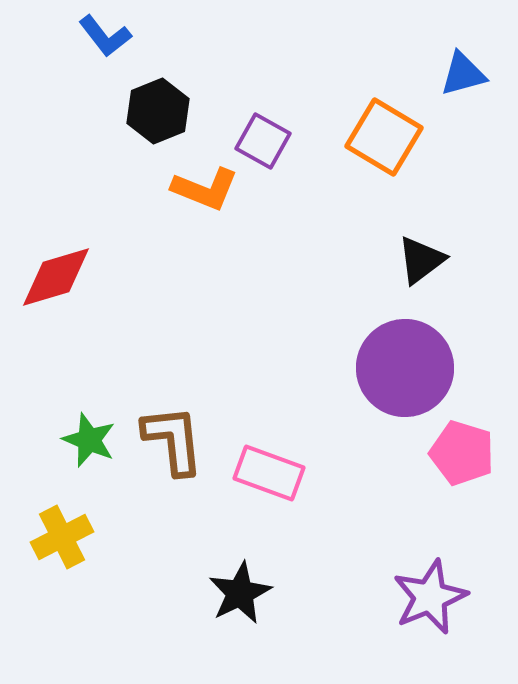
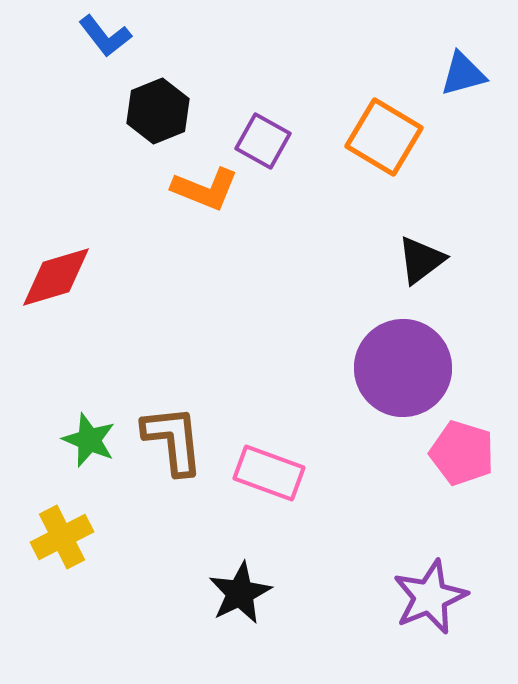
purple circle: moved 2 px left
